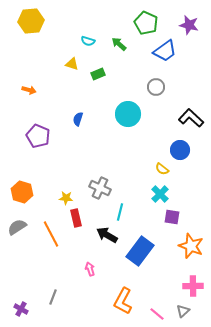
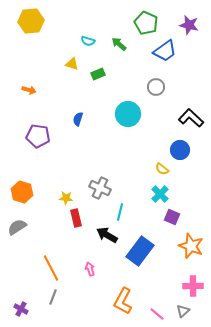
purple pentagon: rotated 15 degrees counterclockwise
purple square: rotated 14 degrees clockwise
orange line: moved 34 px down
